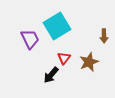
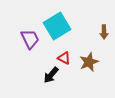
brown arrow: moved 4 px up
red triangle: rotated 40 degrees counterclockwise
